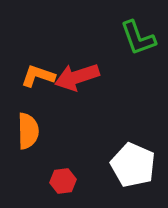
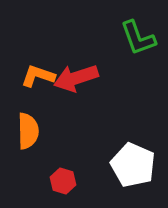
red arrow: moved 1 px left, 1 px down
red hexagon: rotated 25 degrees clockwise
